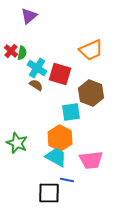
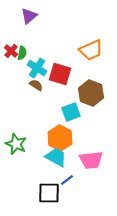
cyan square: rotated 12 degrees counterclockwise
green star: moved 1 px left, 1 px down
blue line: rotated 48 degrees counterclockwise
